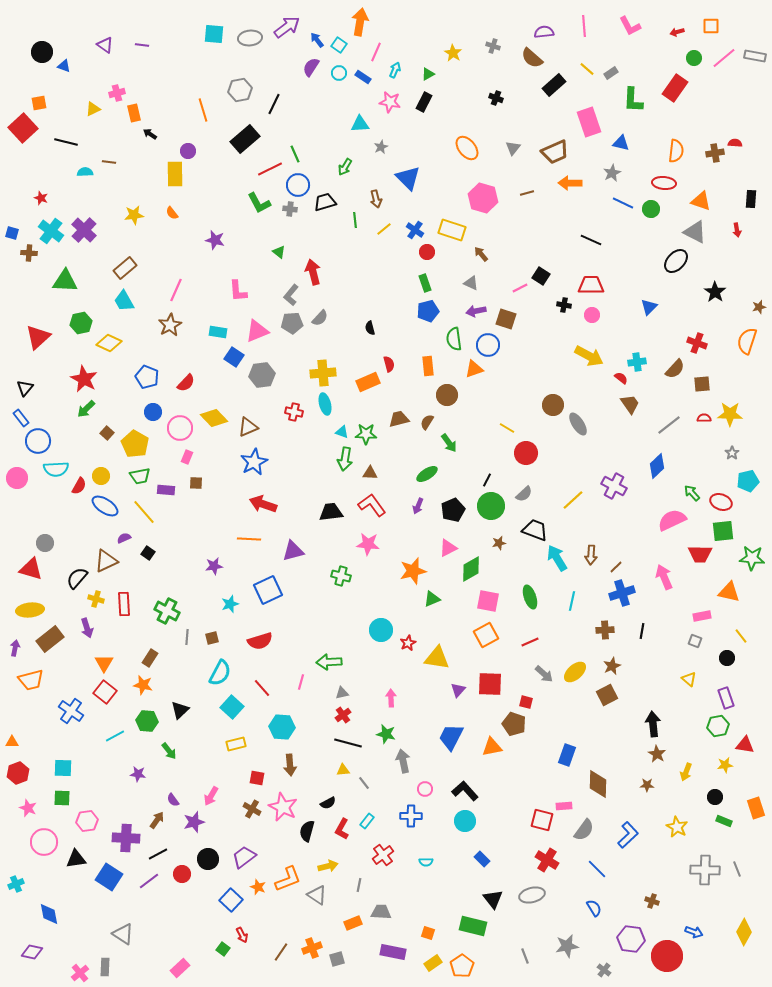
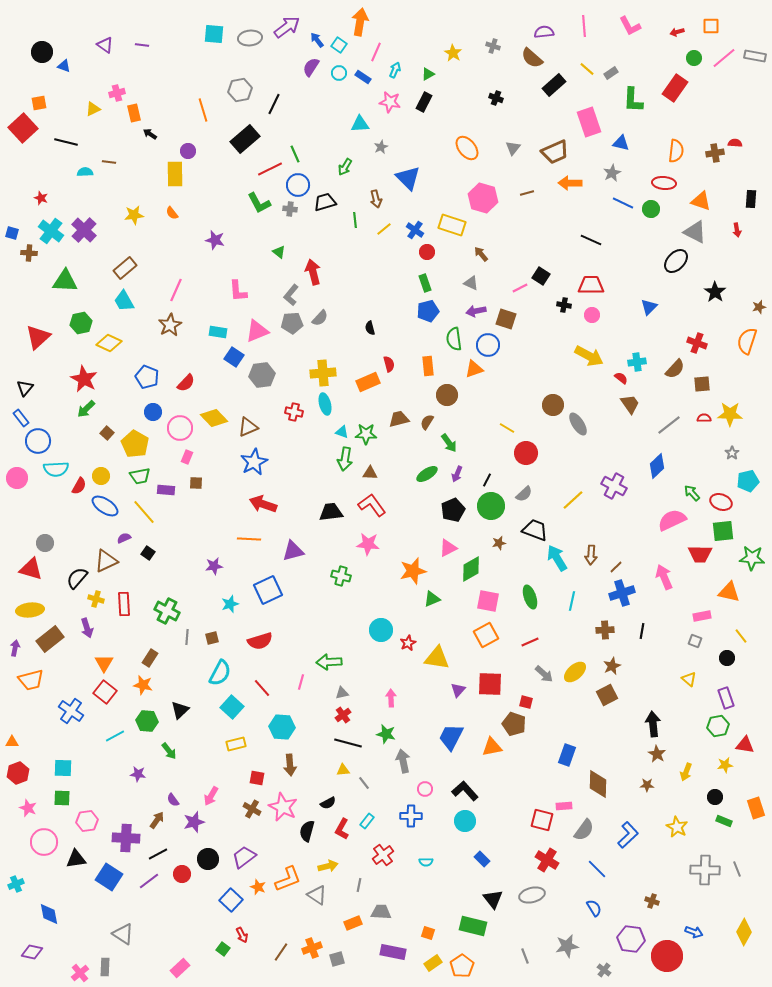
yellow rectangle at (452, 230): moved 5 px up
purple arrow at (418, 506): moved 39 px right, 32 px up
